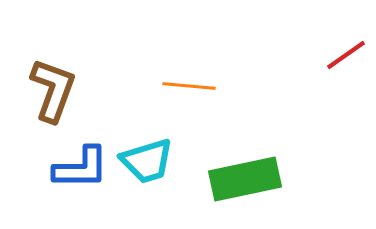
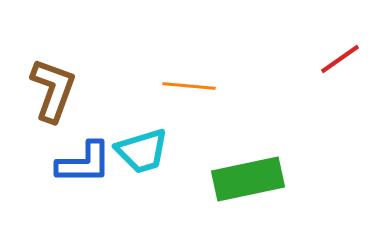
red line: moved 6 px left, 4 px down
cyan trapezoid: moved 5 px left, 10 px up
blue L-shape: moved 3 px right, 5 px up
green rectangle: moved 3 px right
